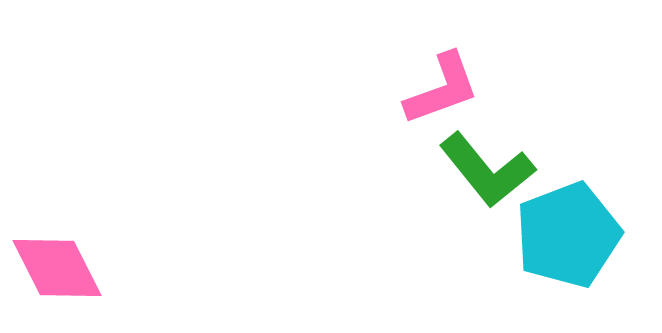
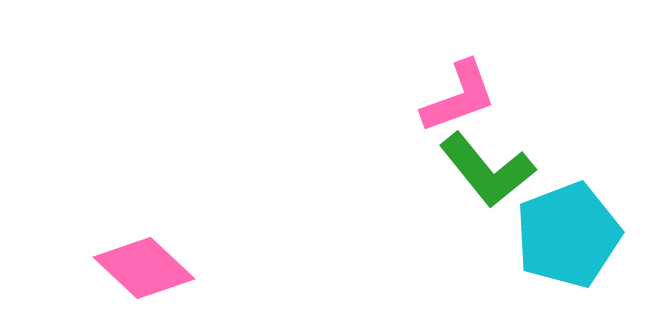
pink L-shape: moved 17 px right, 8 px down
pink diamond: moved 87 px right; rotated 20 degrees counterclockwise
